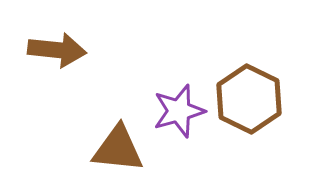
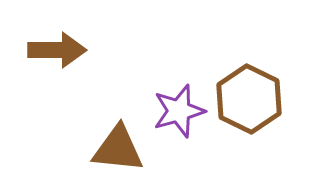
brown arrow: rotated 6 degrees counterclockwise
